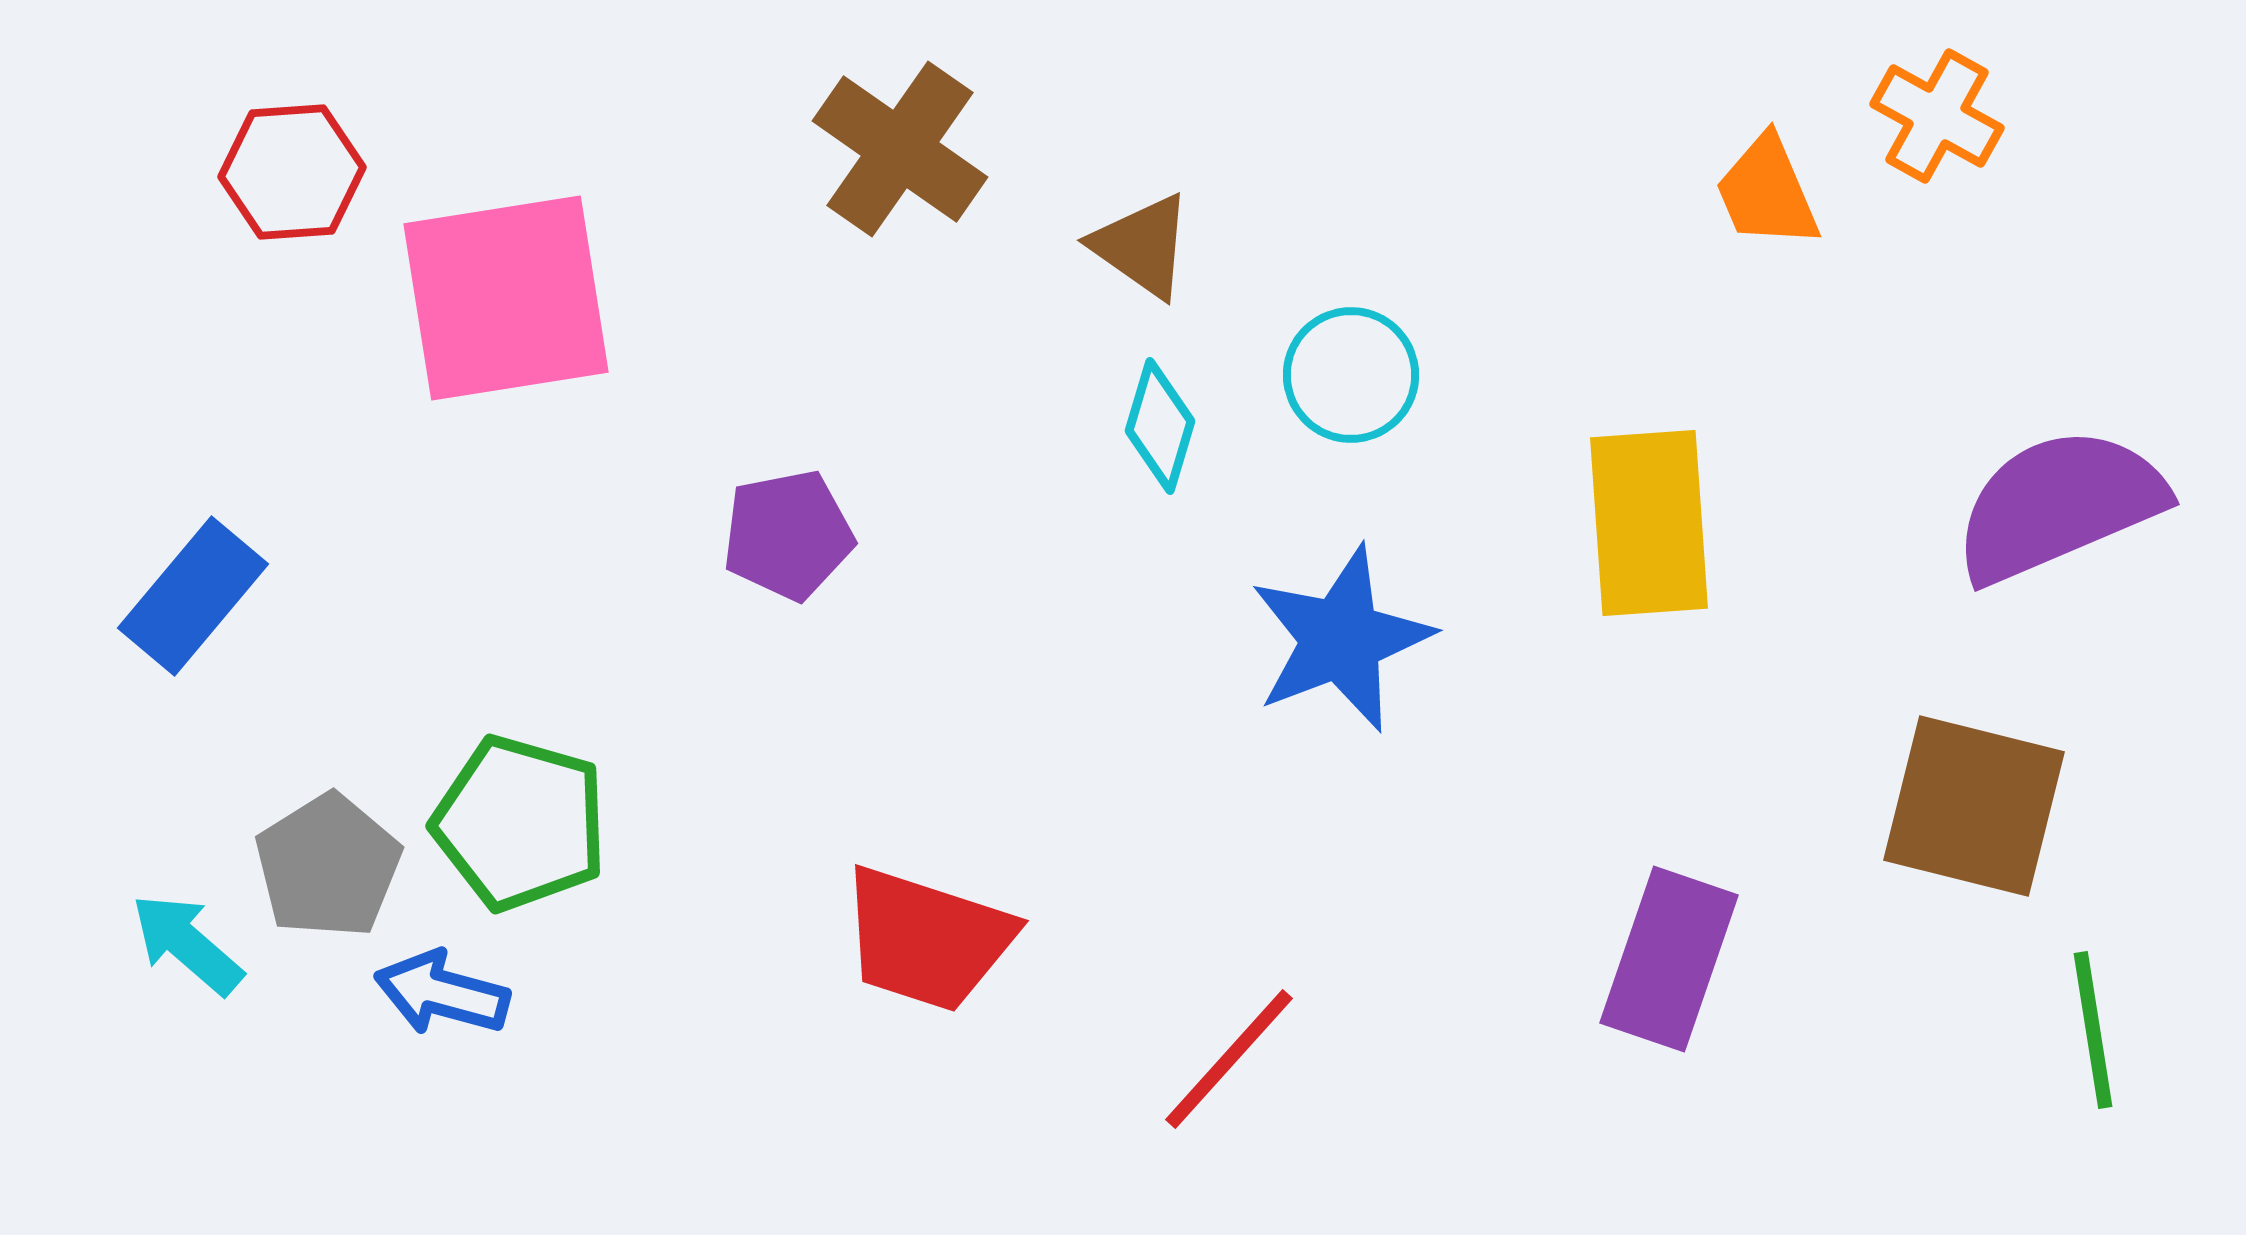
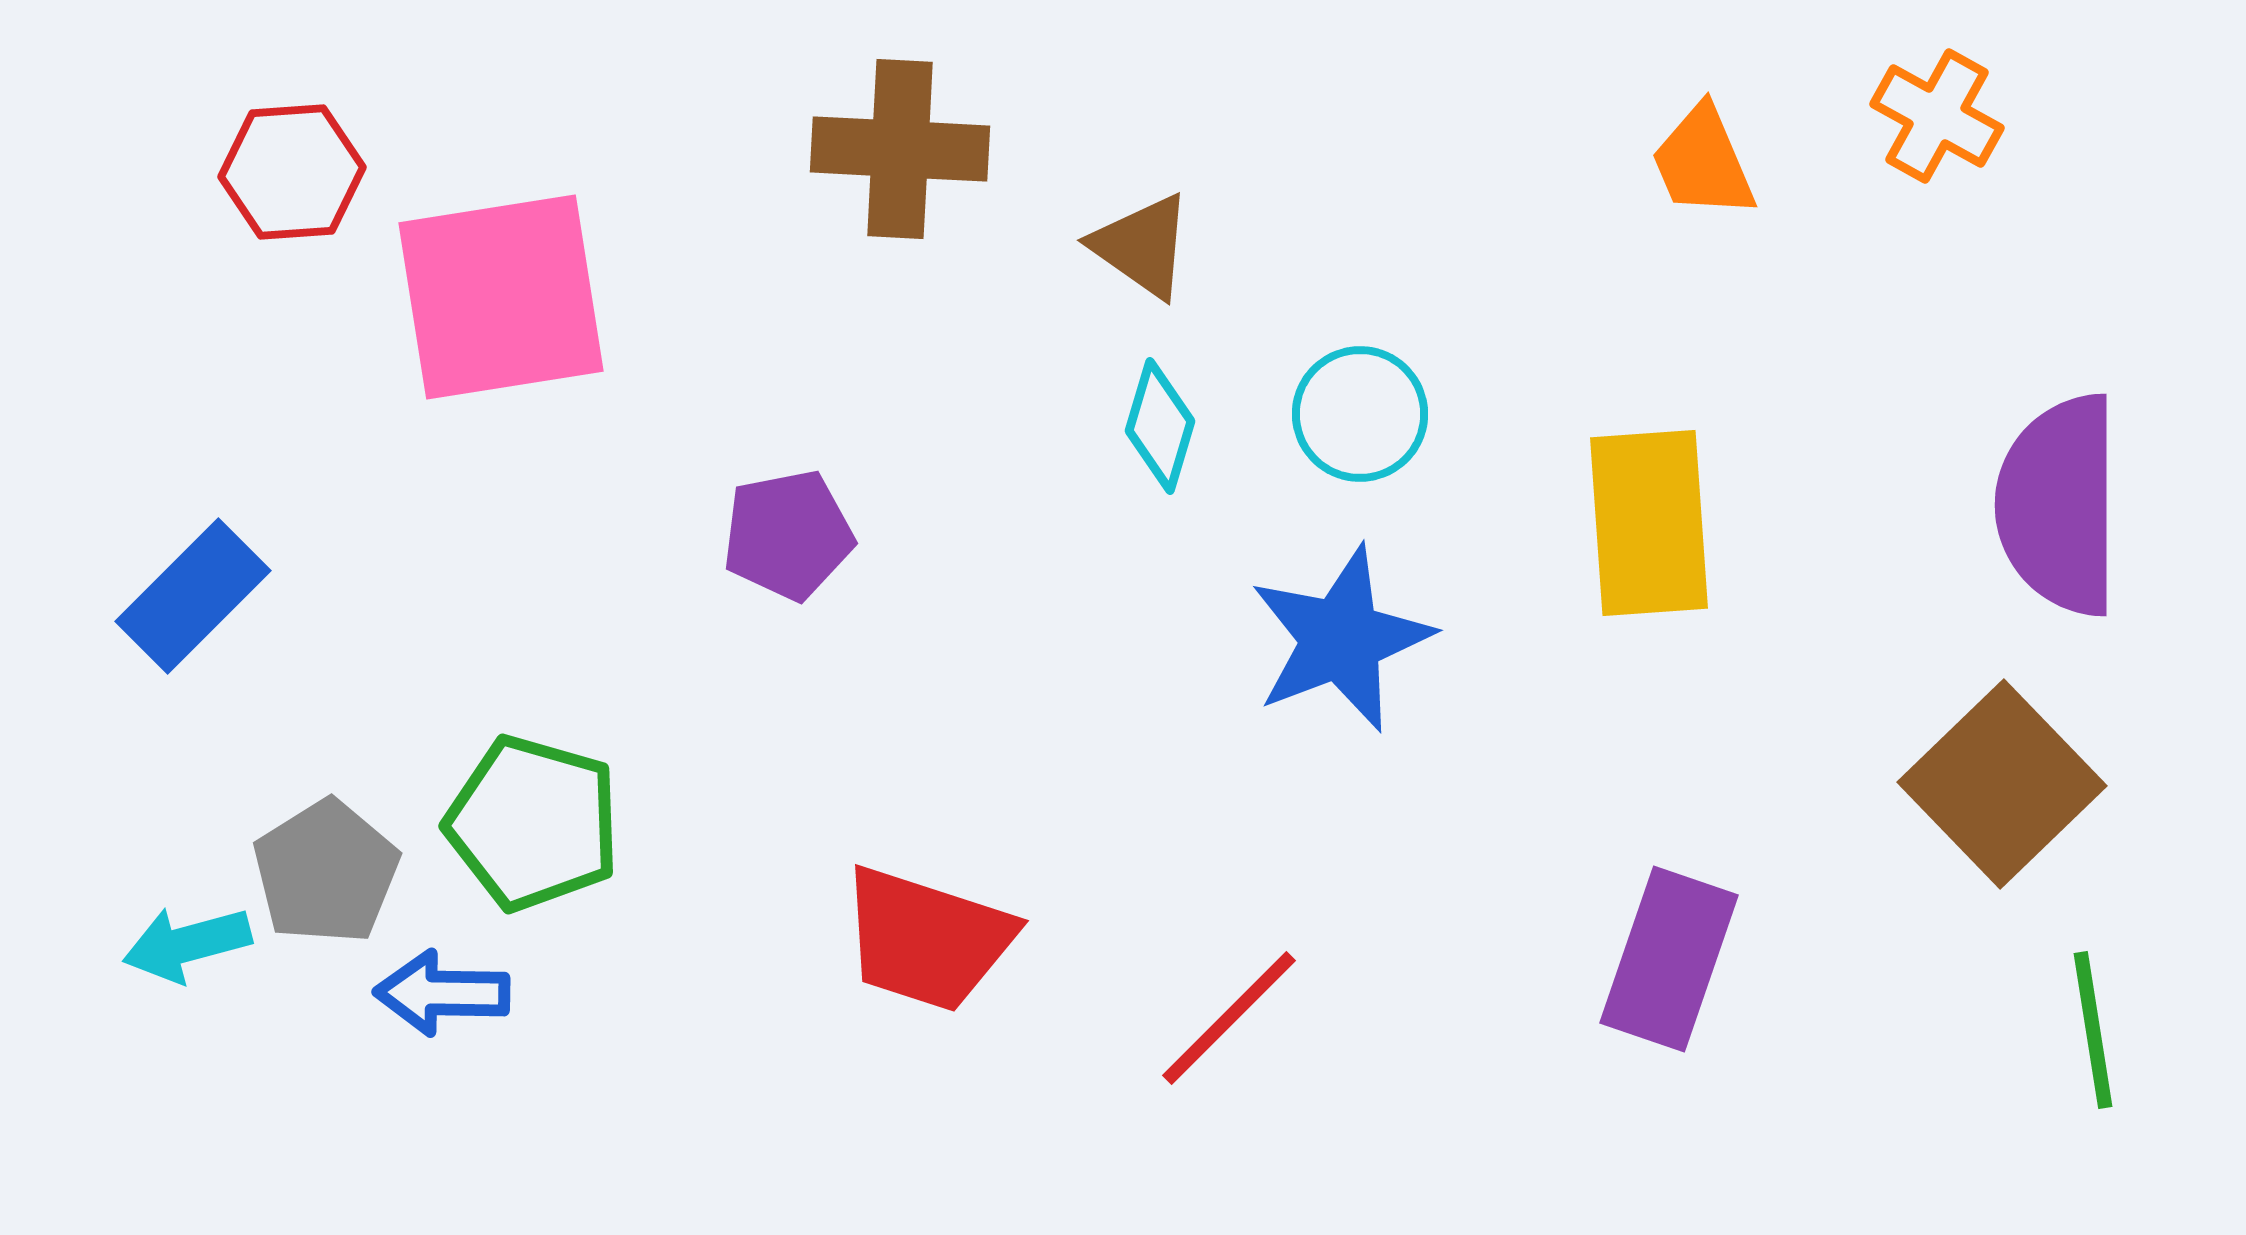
brown cross: rotated 32 degrees counterclockwise
orange trapezoid: moved 64 px left, 30 px up
pink square: moved 5 px left, 1 px up
cyan circle: moved 9 px right, 39 px down
purple semicircle: rotated 67 degrees counterclockwise
blue rectangle: rotated 5 degrees clockwise
brown square: moved 28 px right, 22 px up; rotated 32 degrees clockwise
green pentagon: moved 13 px right
gray pentagon: moved 2 px left, 6 px down
cyan arrow: rotated 56 degrees counterclockwise
blue arrow: rotated 14 degrees counterclockwise
red line: moved 41 px up; rotated 3 degrees clockwise
